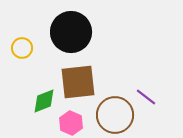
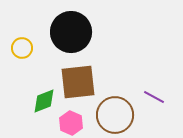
purple line: moved 8 px right; rotated 10 degrees counterclockwise
